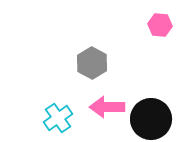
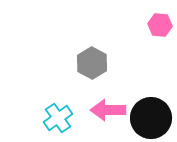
pink arrow: moved 1 px right, 3 px down
black circle: moved 1 px up
